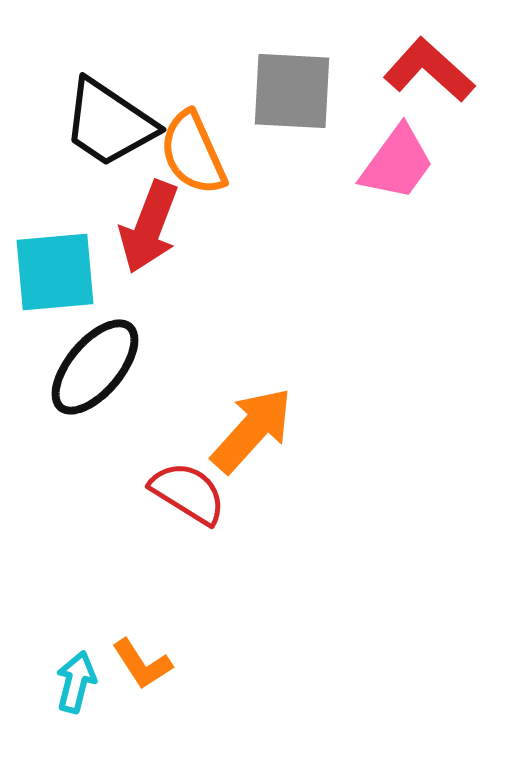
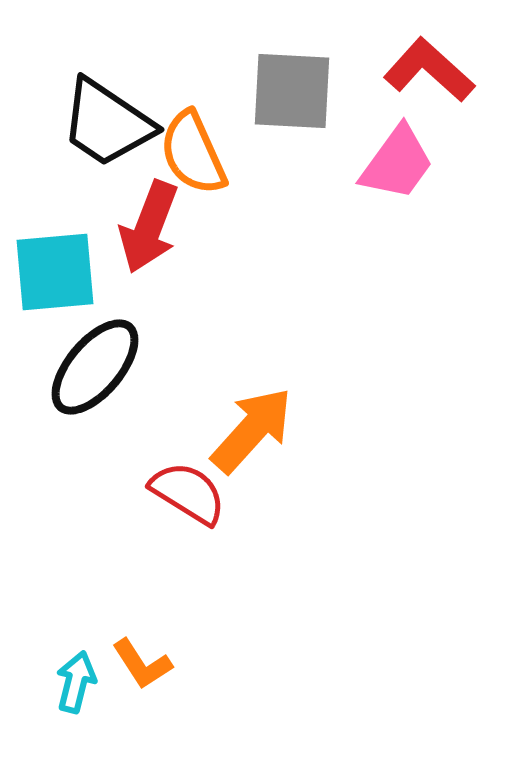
black trapezoid: moved 2 px left
